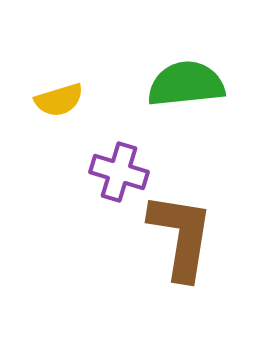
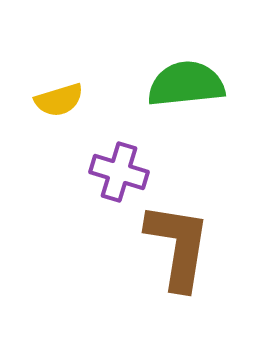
brown L-shape: moved 3 px left, 10 px down
